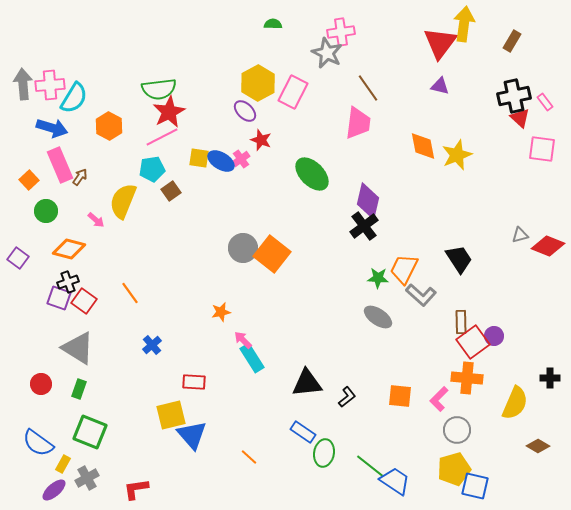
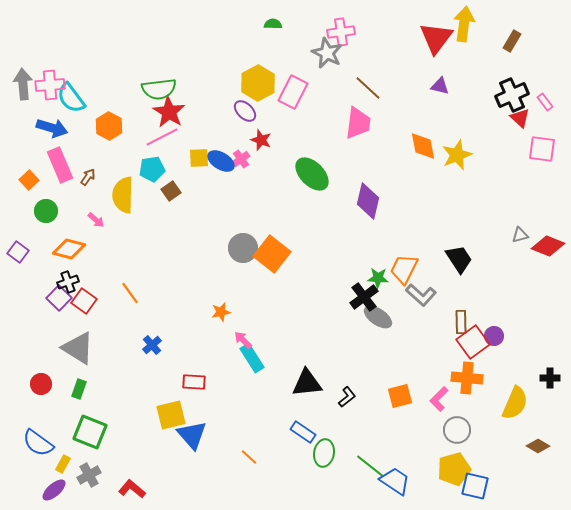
red triangle at (440, 43): moved 4 px left, 5 px up
brown line at (368, 88): rotated 12 degrees counterclockwise
black cross at (514, 96): moved 2 px left, 1 px up; rotated 12 degrees counterclockwise
cyan semicircle at (74, 98): moved 3 px left; rotated 112 degrees clockwise
red star at (169, 112): rotated 12 degrees counterclockwise
yellow square at (199, 158): rotated 10 degrees counterclockwise
brown arrow at (80, 177): moved 8 px right
yellow semicircle at (123, 201): moved 6 px up; rotated 21 degrees counterclockwise
black cross at (364, 226): moved 71 px down
purple square at (18, 258): moved 6 px up
purple square at (59, 298): rotated 25 degrees clockwise
orange square at (400, 396): rotated 20 degrees counterclockwise
gray cross at (87, 478): moved 2 px right, 3 px up
red L-shape at (136, 489): moved 4 px left; rotated 48 degrees clockwise
